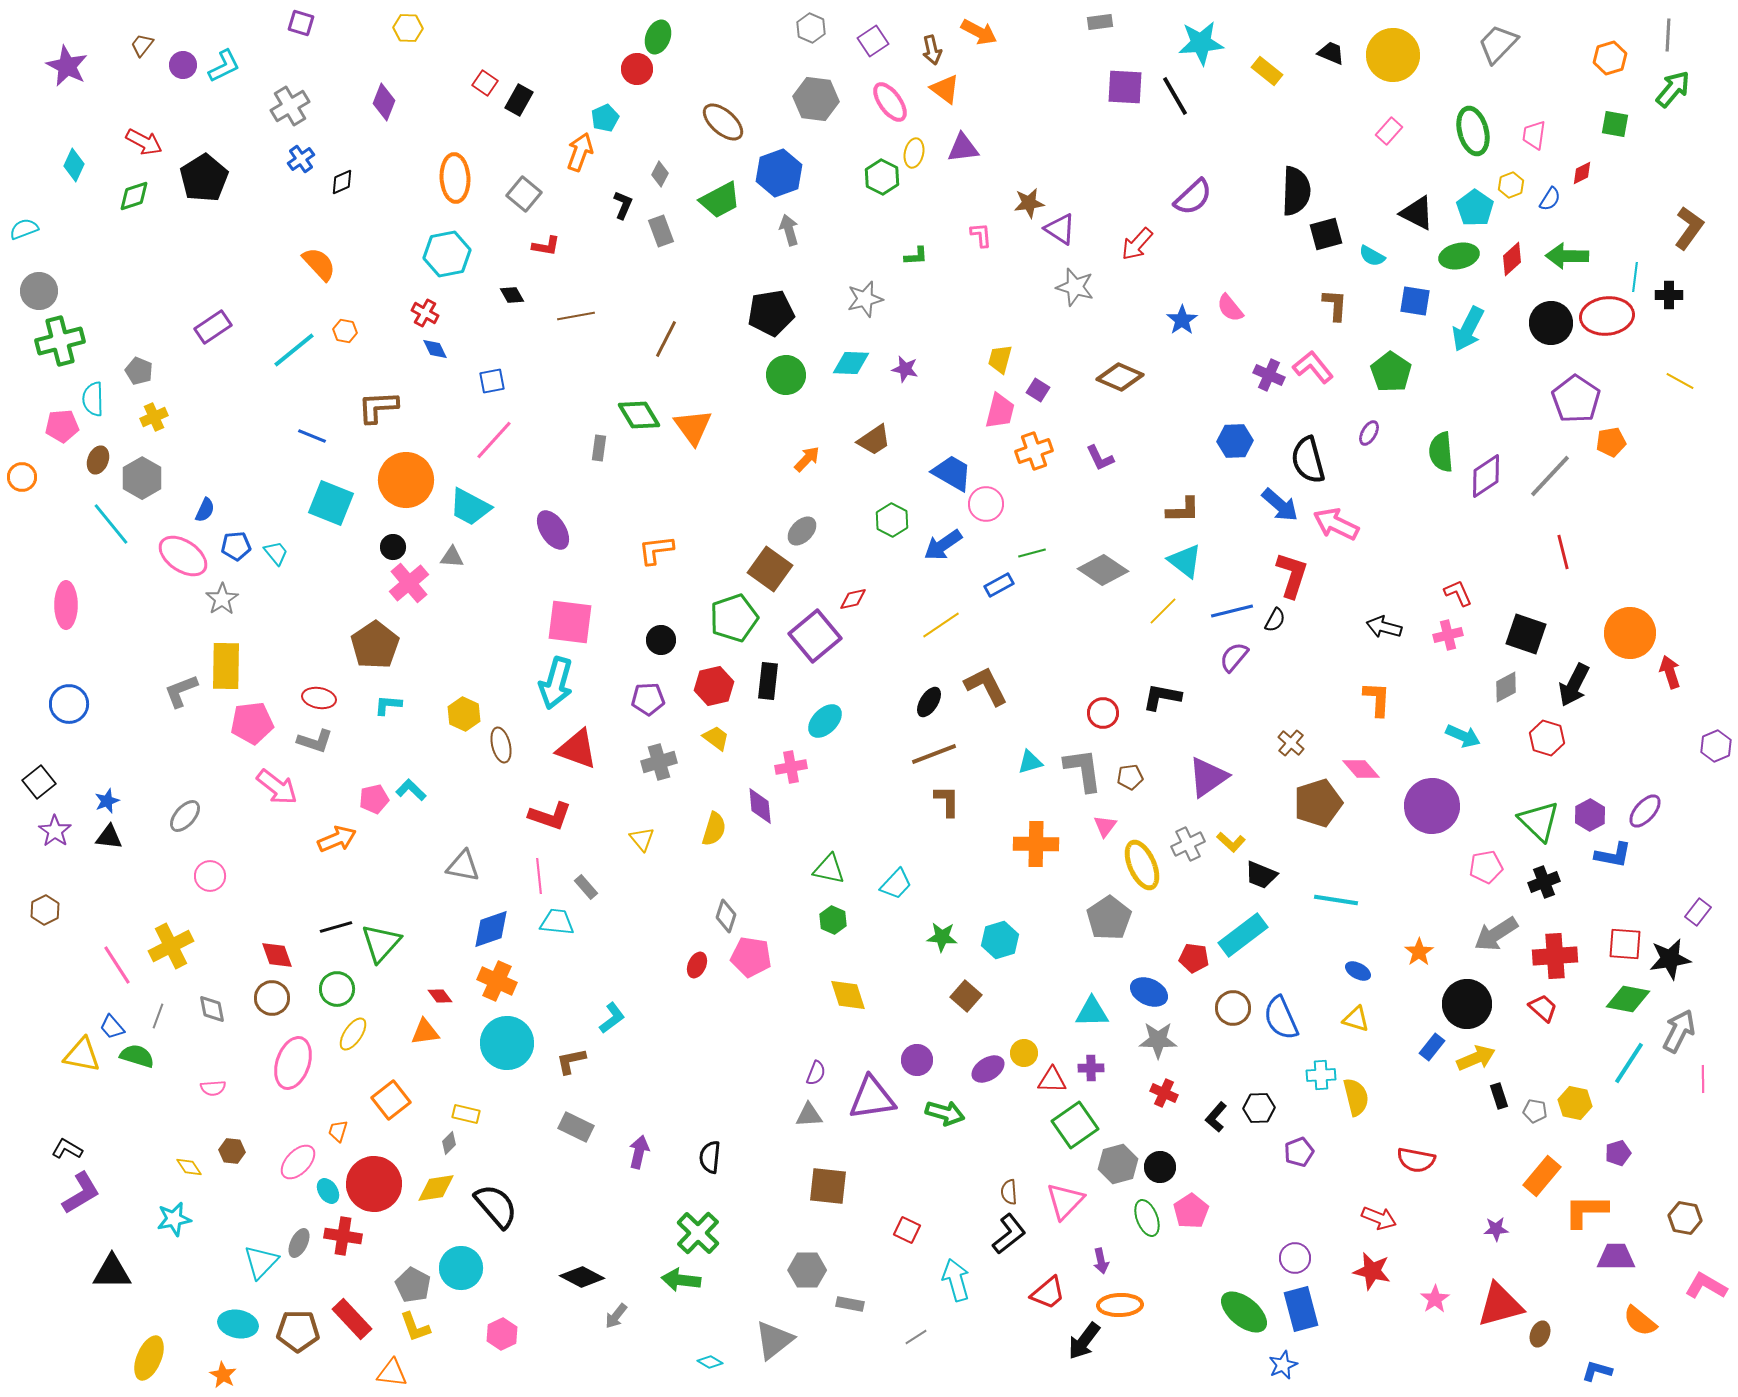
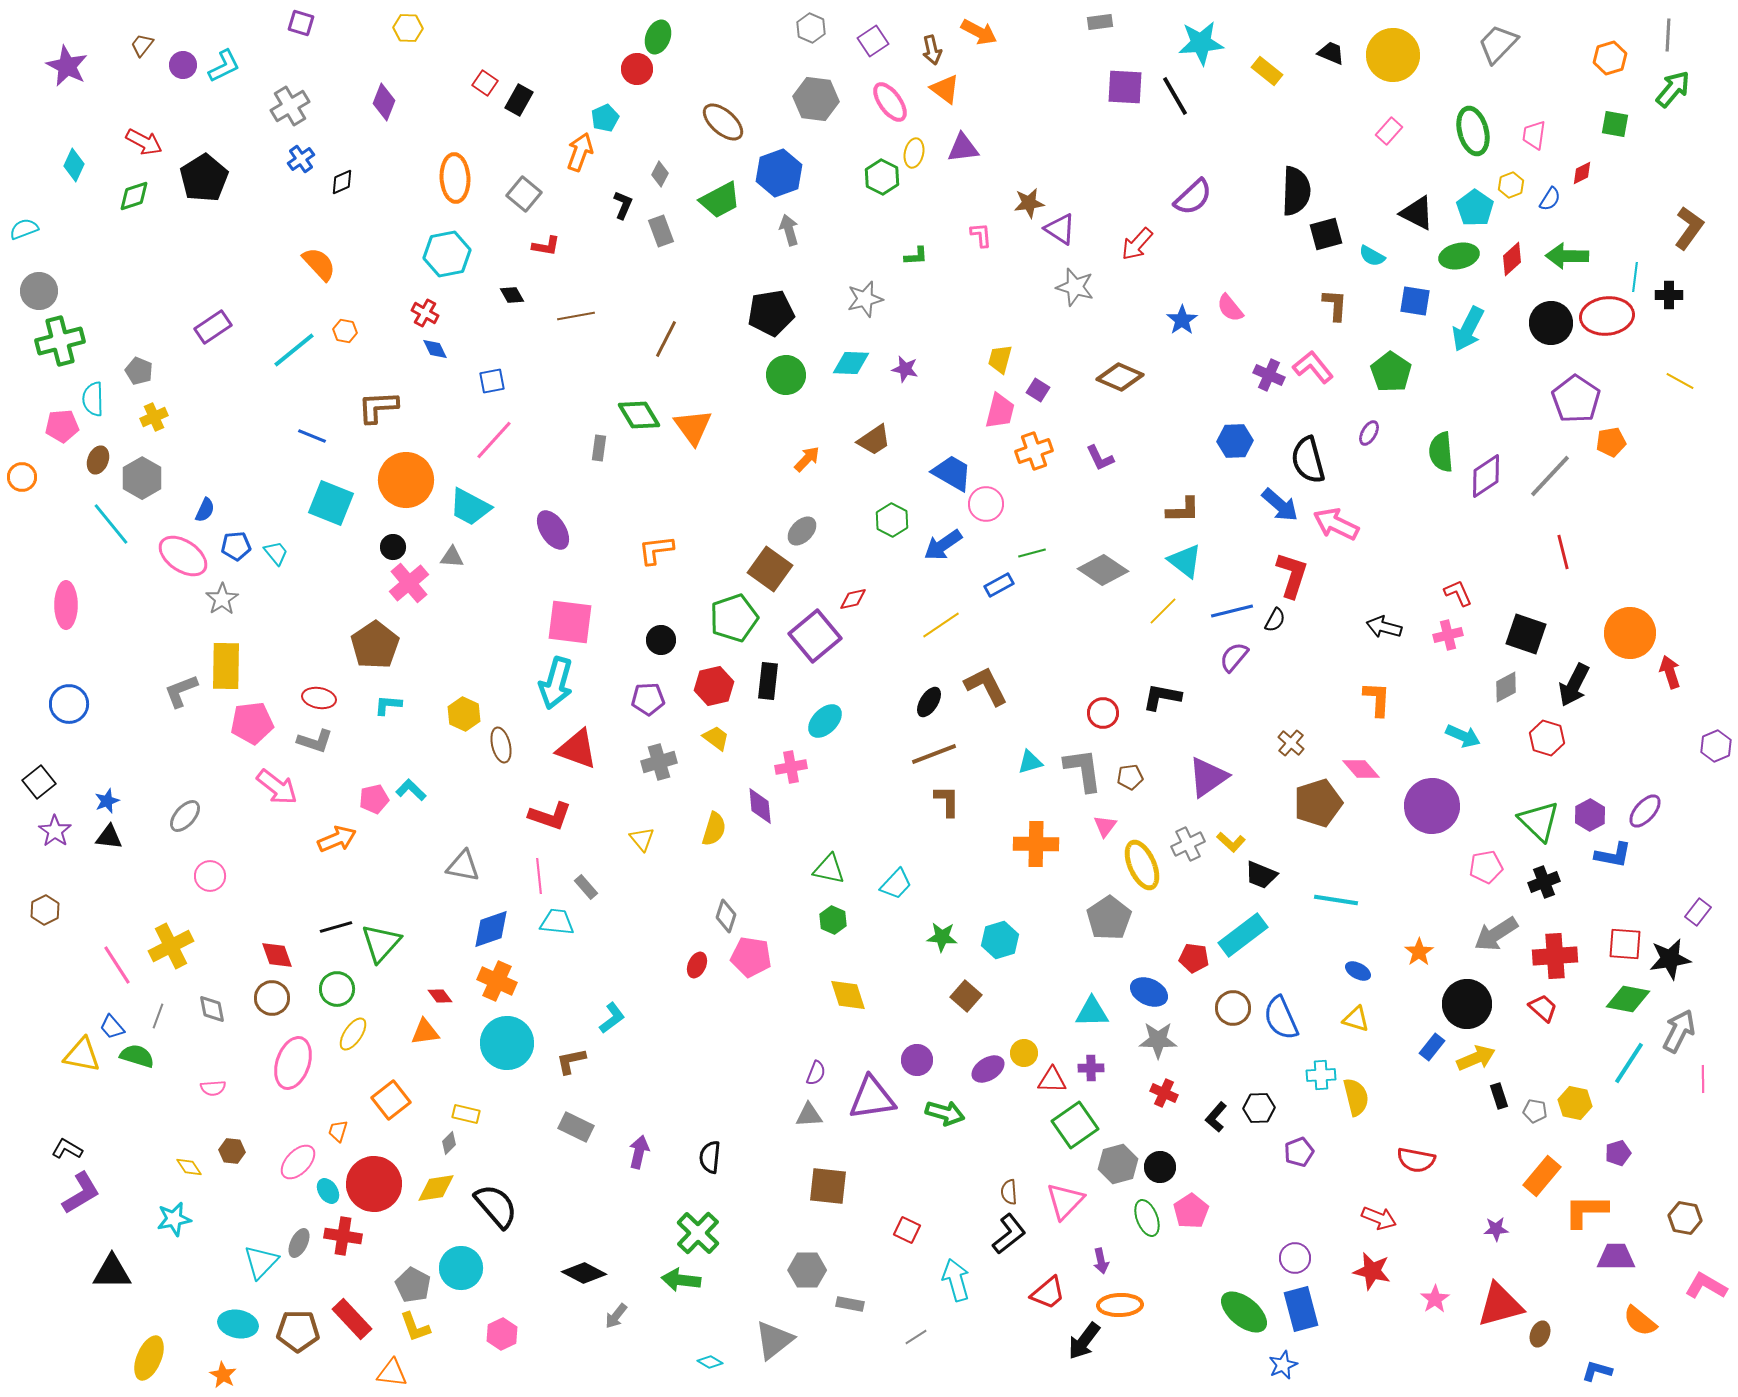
black diamond at (582, 1277): moved 2 px right, 4 px up
